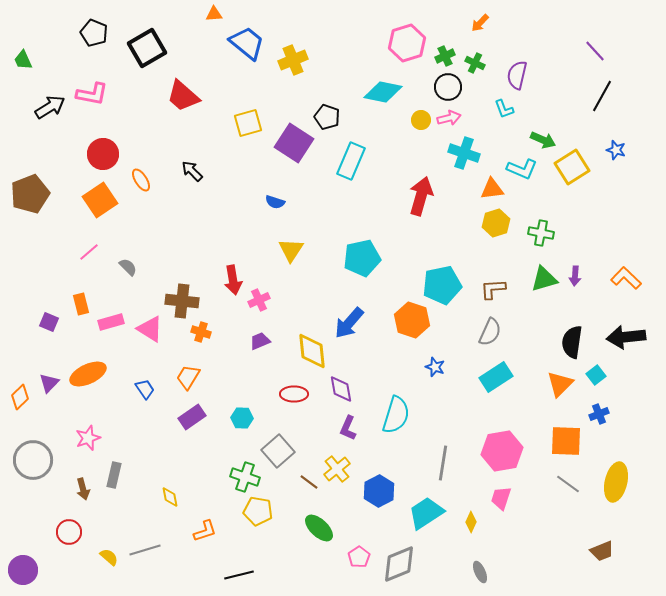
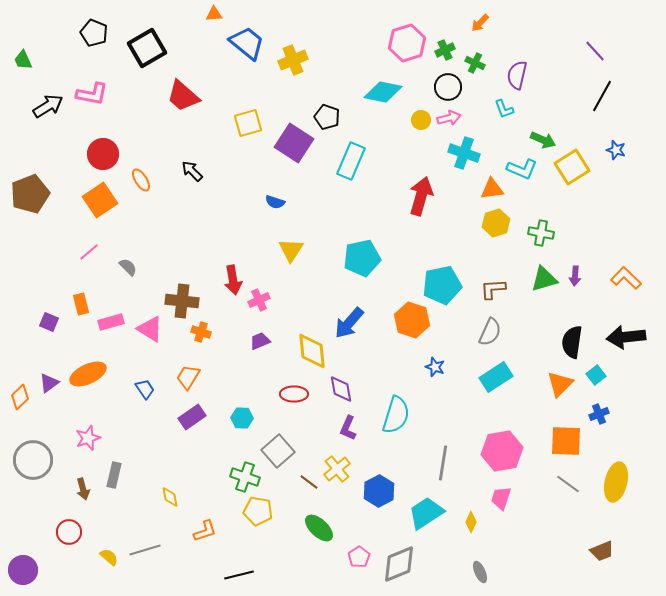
green cross at (445, 56): moved 6 px up
black arrow at (50, 107): moved 2 px left, 1 px up
purple triangle at (49, 383): rotated 10 degrees clockwise
